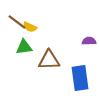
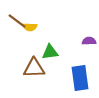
brown line: moved 1 px up
yellow semicircle: rotated 24 degrees counterclockwise
green triangle: moved 26 px right, 5 px down
brown triangle: moved 15 px left, 8 px down
